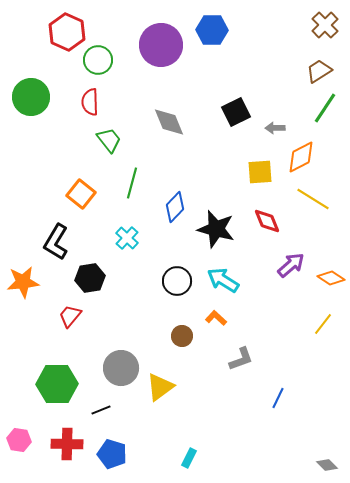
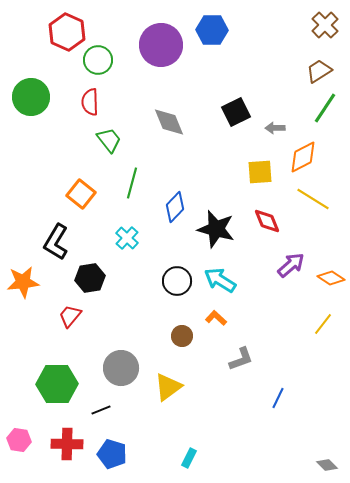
orange diamond at (301, 157): moved 2 px right
cyan arrow at (223, 280): moved 3 px left
yellow triangle at (160, 387): moved 8 px right
